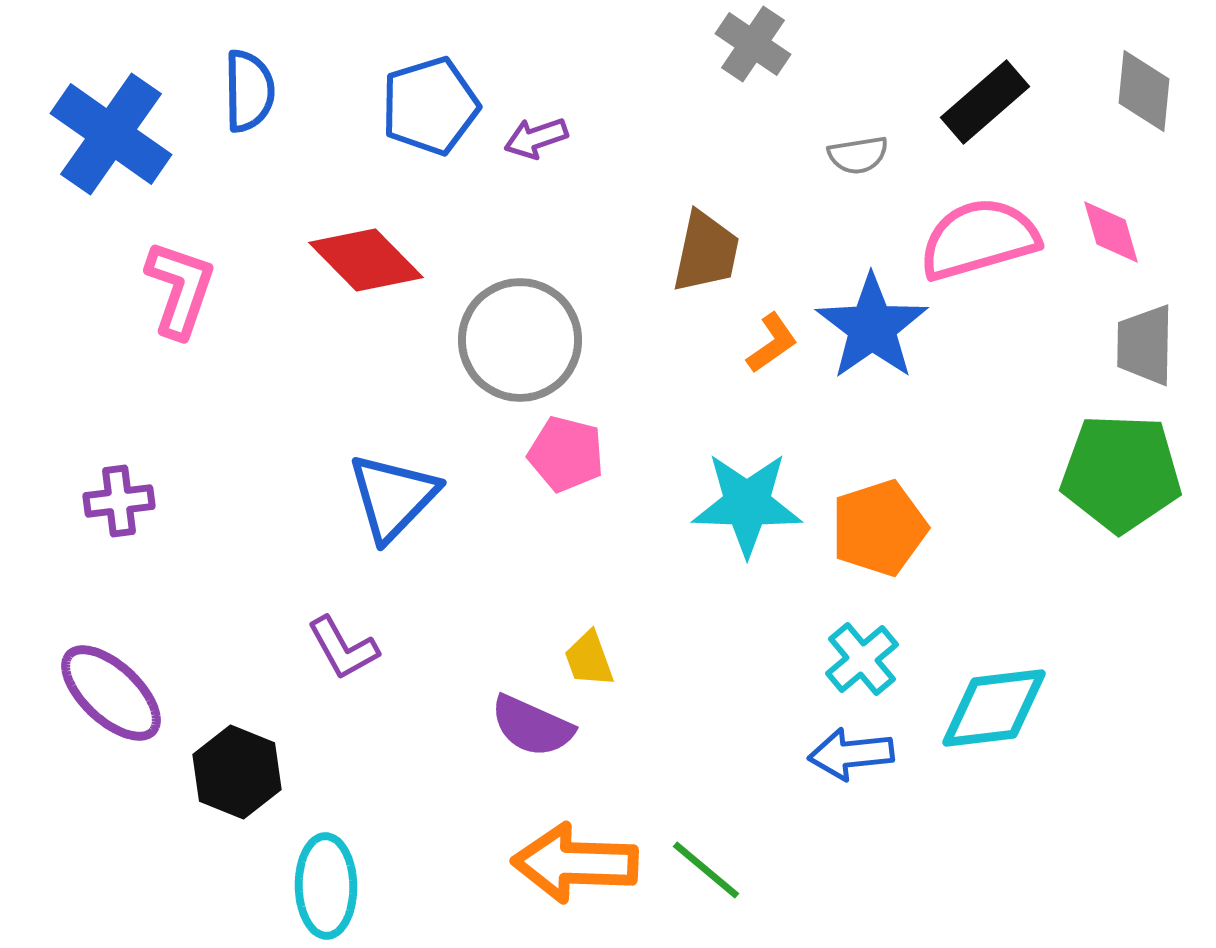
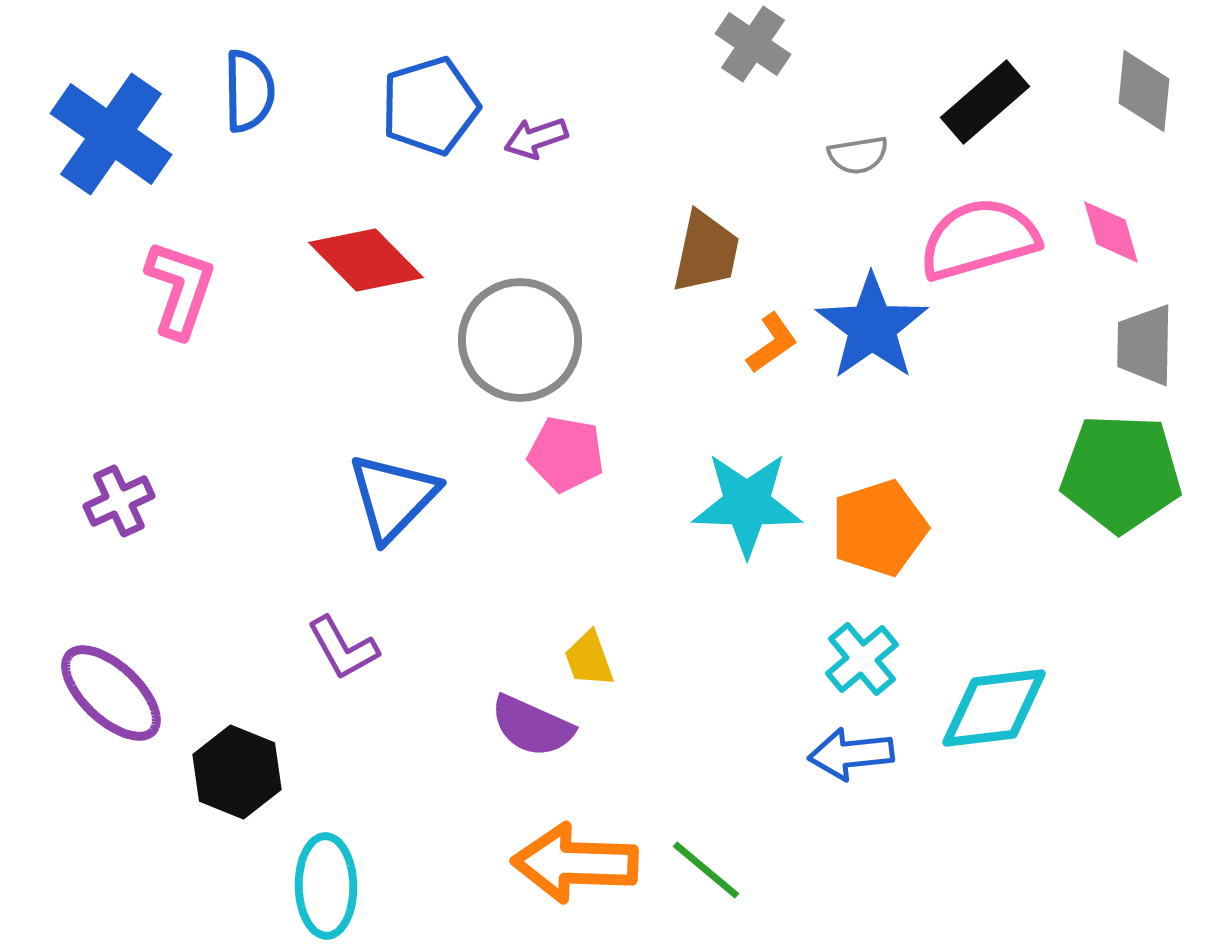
pink pentagon: rotated 4 degrees counterclockwise
purple cross: rotated 18 degrees counterclockwise
